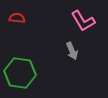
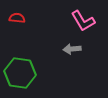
gray arrow: moved 2 px up; rotated 108 degrees clockwise
